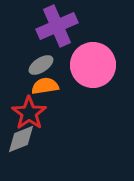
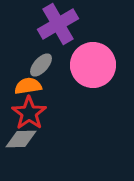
purple cross: moved 1 px right, 2 px up; rotated 6 degrees counterclockwise
gray ellipse: rotated 15 degrees counterclockwise
orange semicircle: moved 17 px left
gray diamond: rotated 20 degrees clockwise
